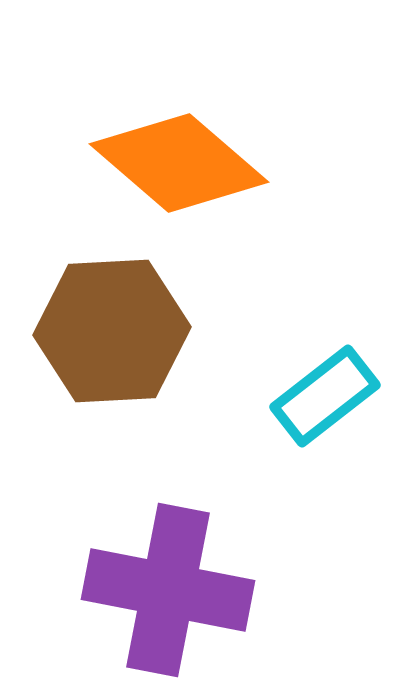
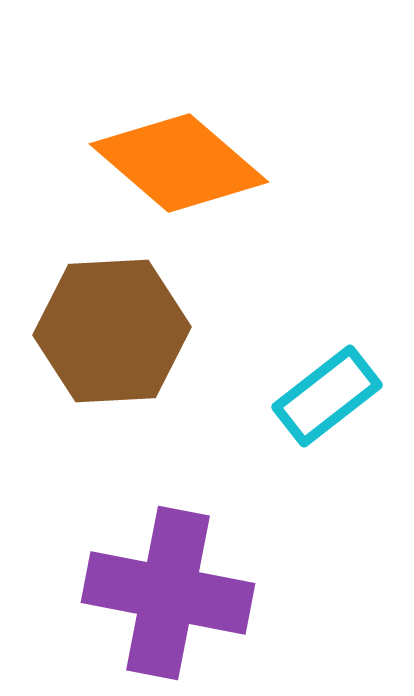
cyan rectangle: moved 2 px right
purple cross: moved 3 px down
